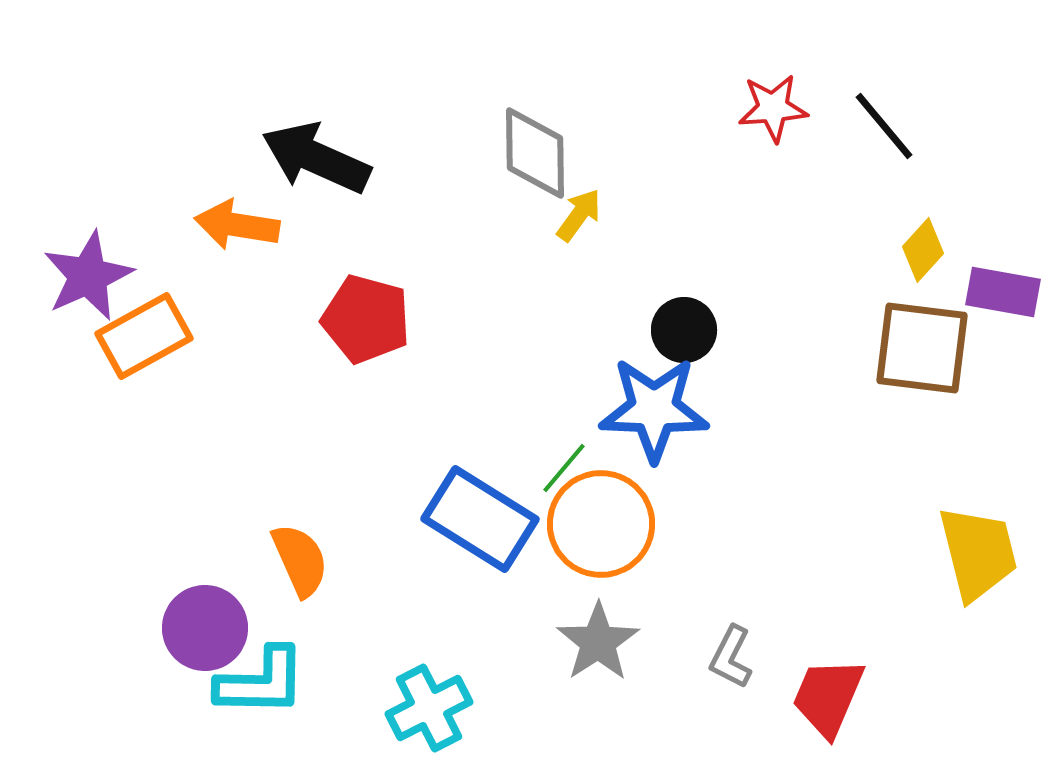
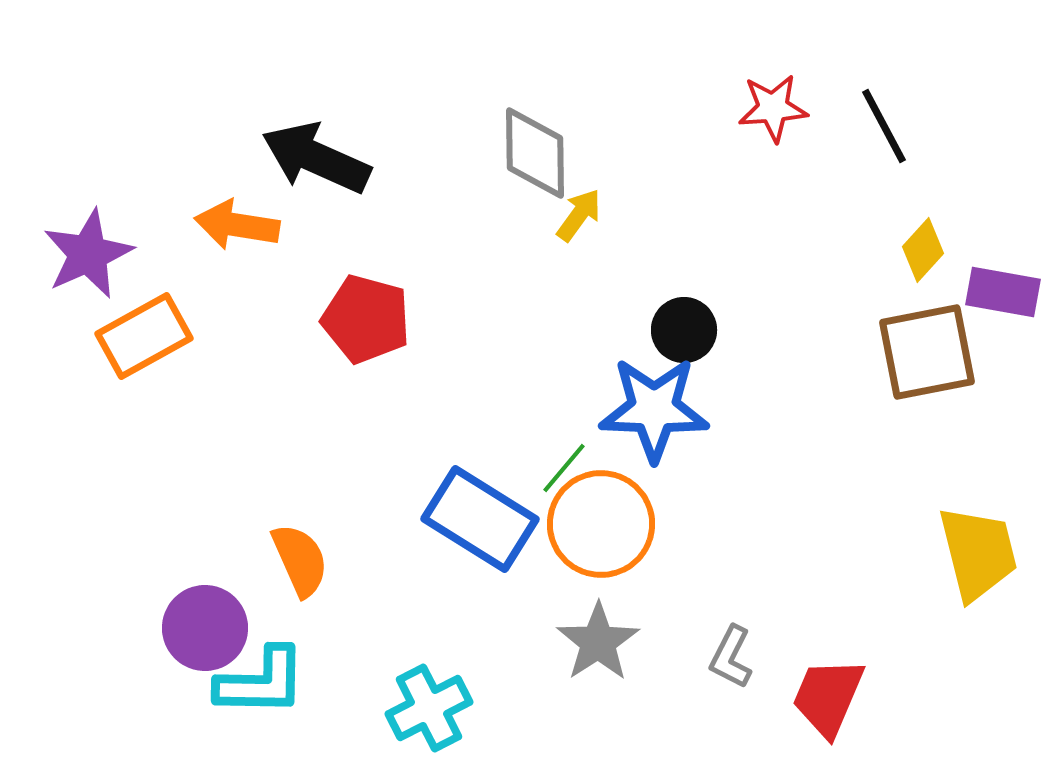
black line: rotated 12 degrees clockwise
purple star: moved 22 px up
brown square: moved 5 px right, 4 px down; rotated 18 degrees counterclockwise
